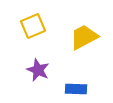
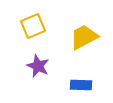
purple star: moved 4 px up
blue rectangle: moved 5 px right, 4 px up
